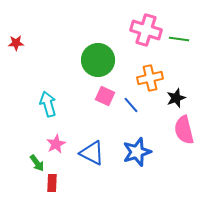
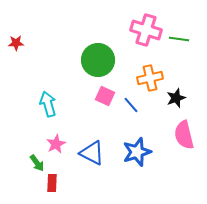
pink semicircle: moved 5 px down
